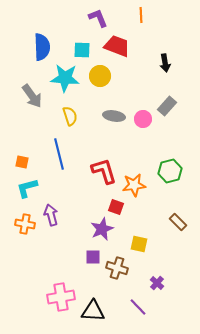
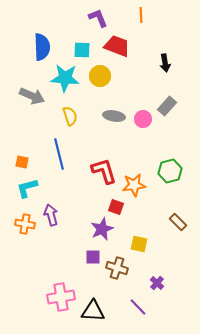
gray arrow: rotated 30 degrees counterclockwise
